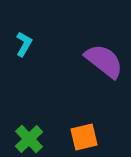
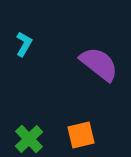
purple semicircle: moved 5 px left, 3 px down
orange square: moved 3 px left, 2 px up
